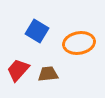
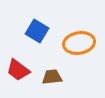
red trapezoid: rotated 95 degrees counterclockwise
brown trapezoid: moved 4 px right, 3 px down
